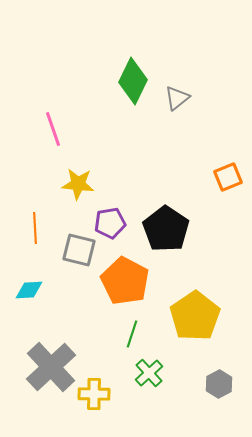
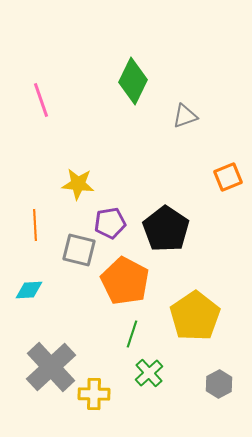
gray triangle: moved 8 px right, 18 px down; rotated 20 degrees clockwise
pink line: moved 12 px left, 29 px up
orange line: moved 3 px up
